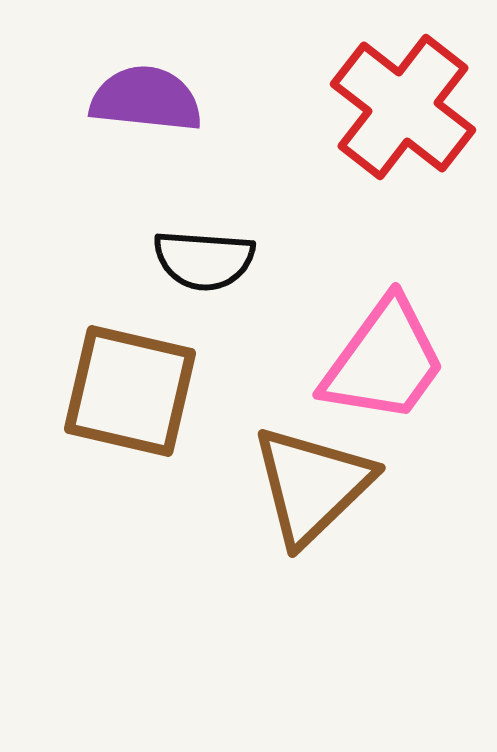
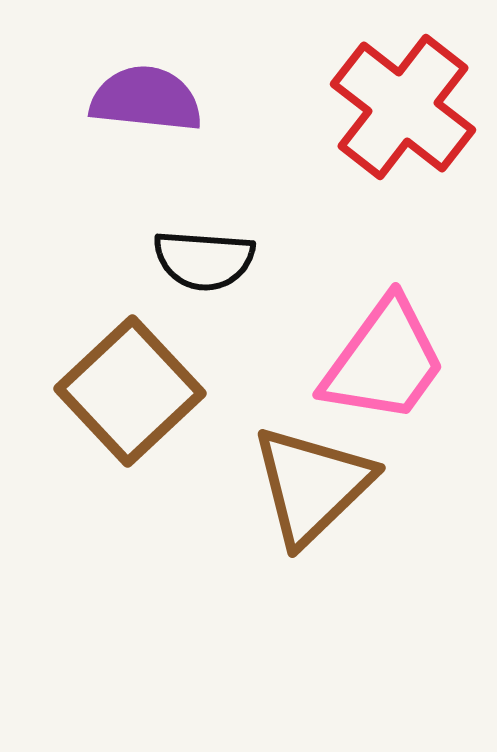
brown square: rotated 34 degrees clockwise
